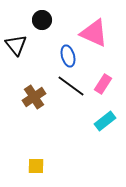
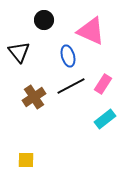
black circle: moved 2 px right
pink triangle: moved 3 px left, 2 px up
black triangle: moved 3 px right, 7 px down
black line: rotated 64 degrees counterclockwise
cyan rectangle: moved 2 px up
yellow square: moved 10 px left, 6 px up
